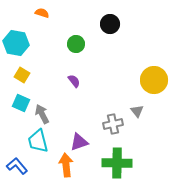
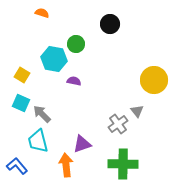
cyan hexagon: moved 38 px right, 16 px down
purple semicircle: rotated 40 degrees counterclockwise
gray arrow: rotated 18 degrees counterclockwise
gray cross: moved 5 px right; rotated 24 degrees counterclockwise
purple triangle: moved 3 px right, 2 px down
green cross: moved 6 px right, 1 px down
